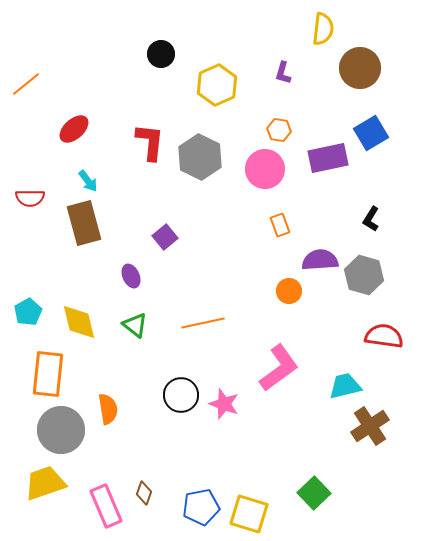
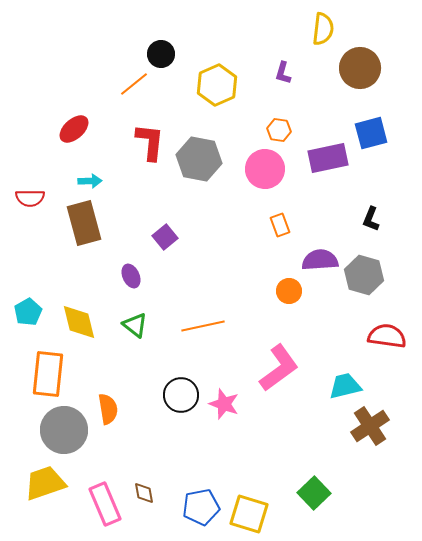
orange line at (26, 84): moved 108 px right
blue square at (371, 133): rotated 16 degrees clockwise
gray hexagon at (200, 157): moved 1 px left, 2 px down; rotated 15 degrees counterclockwise
cyan arrow at (88, 181): moved 2 px right; rotated 55 degrees counterclockwise
black L-shape at (371, 219): rotated 10 degrees counterclockwise
orange line at (203, 323): moved 3 px down
red semicircle at (384, 336): moved 3 px right
gray circle at (61, 430): moved 3 px right
brown diamond at (144, 493): rotated 30 degrees counterclockwise
pink rectangle at (106, 506): moved 1 px left, 2 px up
